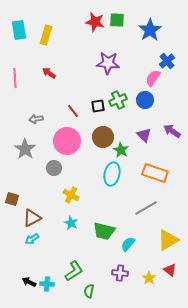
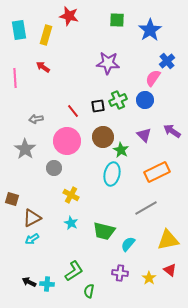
red star: moved 26 px left, 6 px up
red arrow: moved 6 px left, 6 px up
orange rectangle: moved 2 px right, 1 px up; rotated 45 degrees counterclockwise
yellow triangle: rotated 20 degrees clockwise
